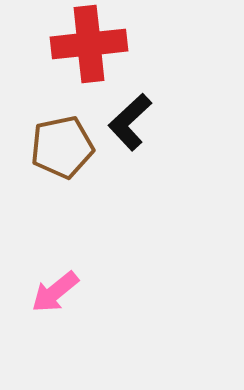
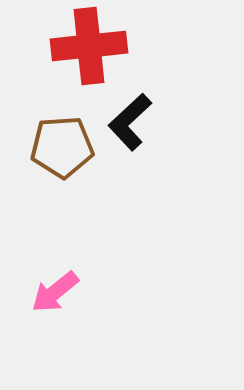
red cross: moved 2 px down
brown pentagon: rotated 8 degrees clockwise
